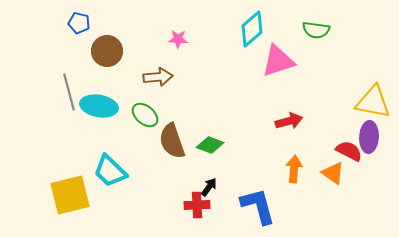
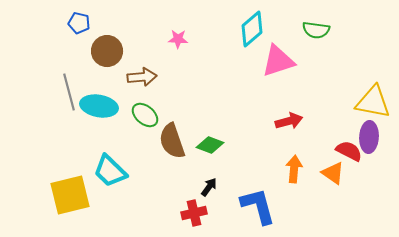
brown arrow: moved 16 px left
red cross: moved 3 px left, 8 px down; rotated 10 degrees counterclockwise
